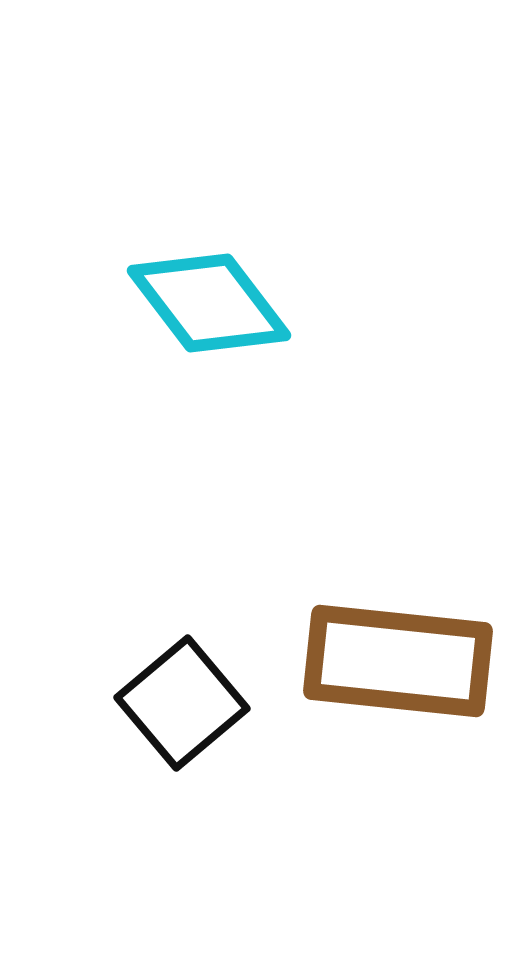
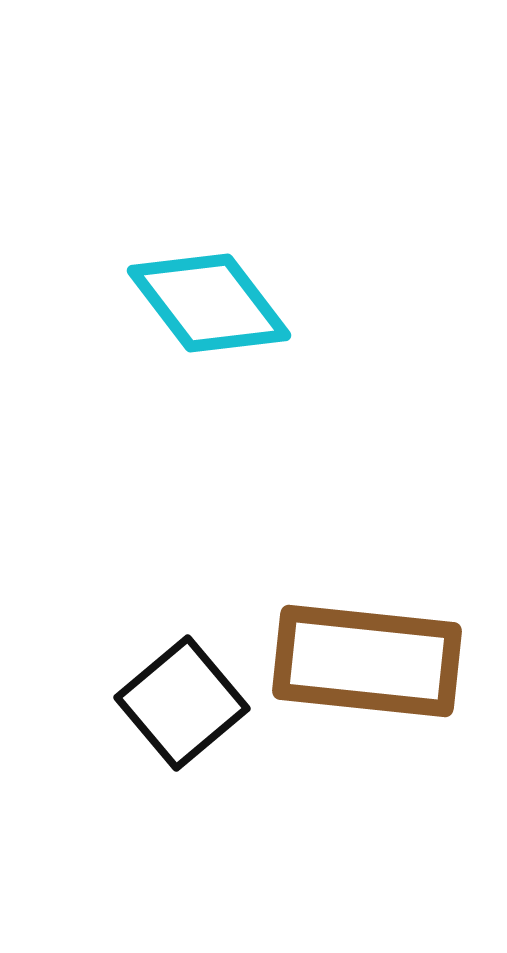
brown rectangle: moved 31 px left
